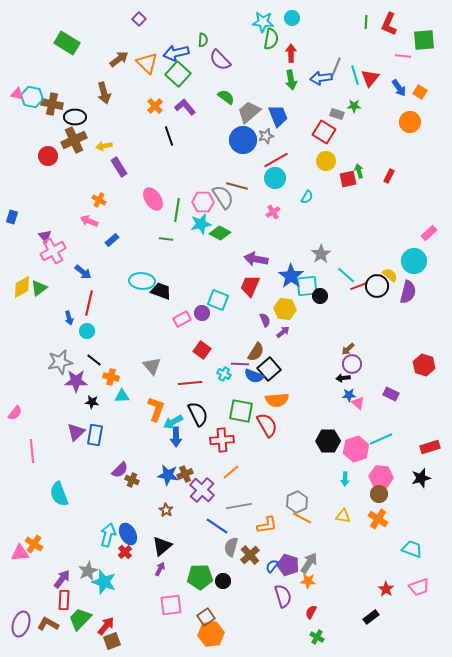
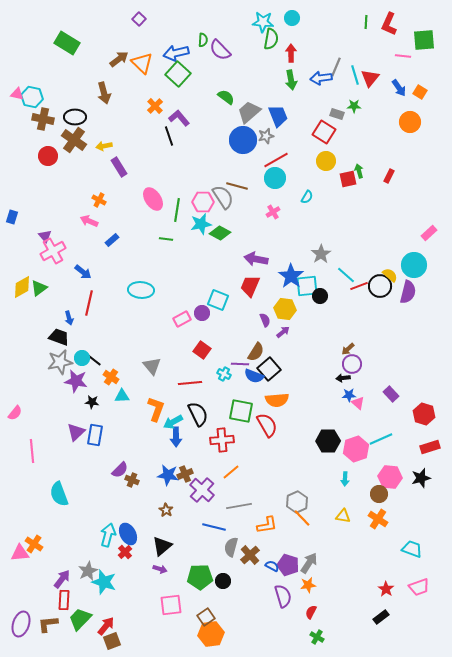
purple semicircle at (220, 60): moved 10 px up
orange triangle at (147, 63): moved 5 px left
brown cross at (52, 104): moved 9 px left, 15 px down
purple L-shape at (185, 107): moved 6 px left, 11 px down
brown cross at (74, 140): rotated 30 degrees counterclockwise
cyan circle at (414, 261): moved 4 px down
cyan ellipse at (142, 281): moved 1 px left, 9 px down
black circle at (377, 286): moved 3 px right
black trapezoid at (161, 291): moved 102 px left, 46 px down
cyan circle at (87, 331): moved 5 px left, 27 px down
red hexagon at (424, 365): moved 49 px down
orange cross at (111, 377): rotated 21 degrees clockwise
purple star at (76, 381): rotated 10 degrees clockwise
purple rectangle at (391, 394): rotated 21 degrees clockwise
pink hexagon at (381, 477): moved 9 px right
orange line at (302, 518): rotated 18 degrees clockwise
blue line at (217, 526): moved 3 px left, 1 px down; rotated 20 degrees counterclockwise
blue semicircle at (272, 566): rotated 80 degrees clockwise
purple arrow at (160, 569): rotated 80 degrees clockwise
orange star at (308, 581): moved 4 px down; rotated 14 degrees counterclockwise
black rectangle at (371, 617): moved 10 px right
brown L-shape at (48, 624): rotated 35 degrees counterclockwise
